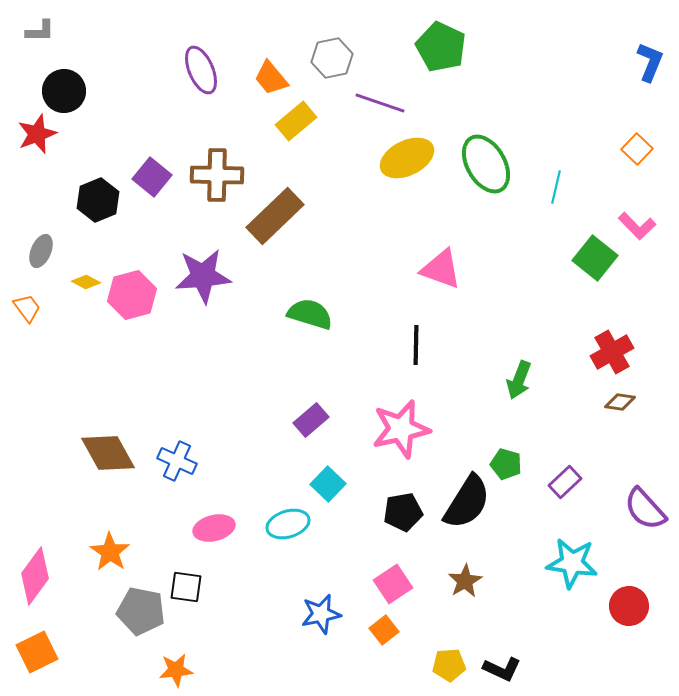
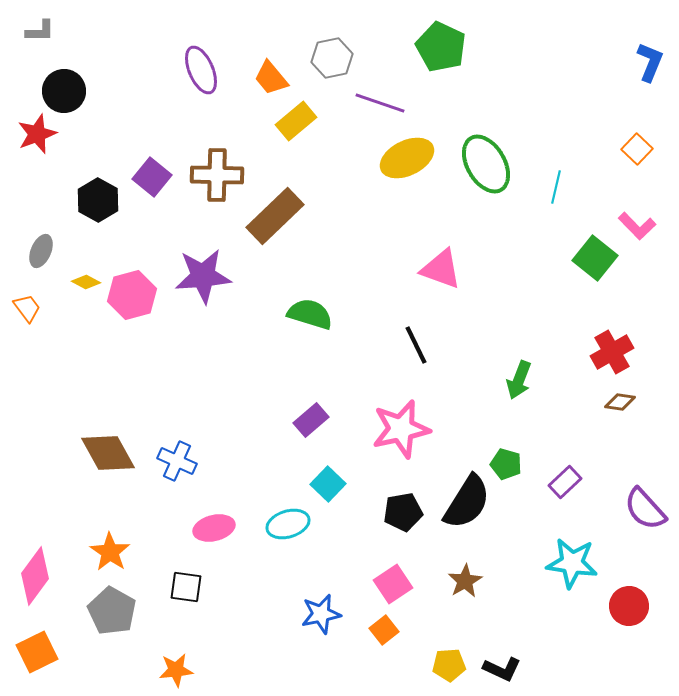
black hexagon at (98, 200): rotated 9 degrees counterclockwise
black line at (416, 345): rotated 27 degrees counterclockwise
gray pentagon at (141, 611): moved 29 px left; rotated 18 degrees clockwise
